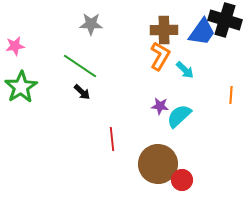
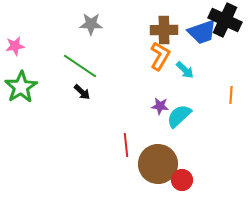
black cross: rotated 8 degrees clockwise
blue trapezoid: rotated 36 degrees clockwise
red line: moved 14 px right, 6 px down
